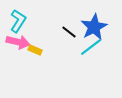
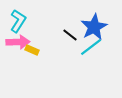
black line: moved 1 px right, 3 px down
pink arrow: rotated 15 degrees counterclockwise
yellow rectangle: moved 3 px left
